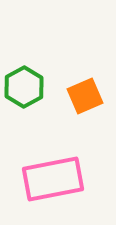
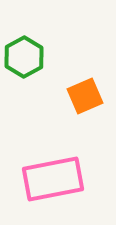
green hexagon: moved 30 px up
